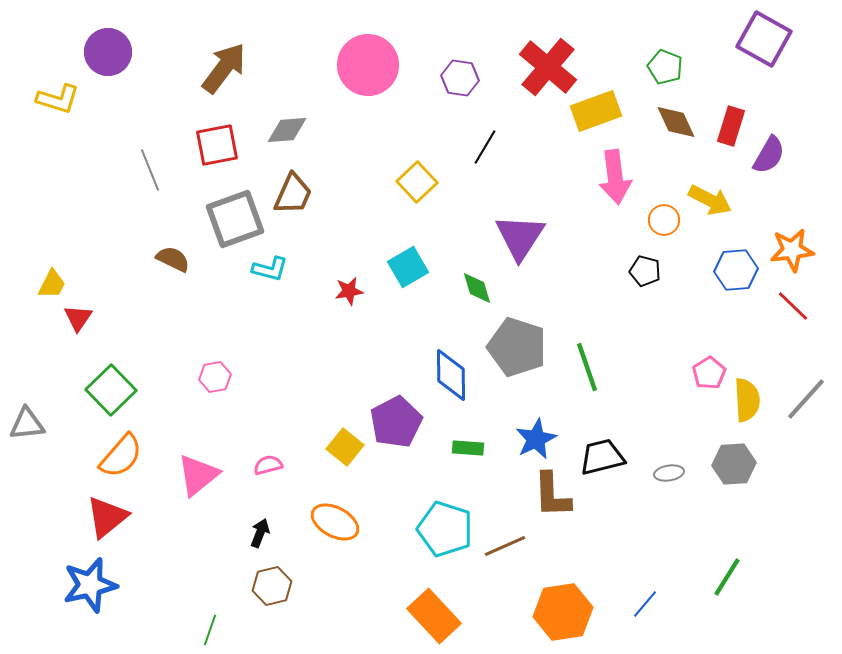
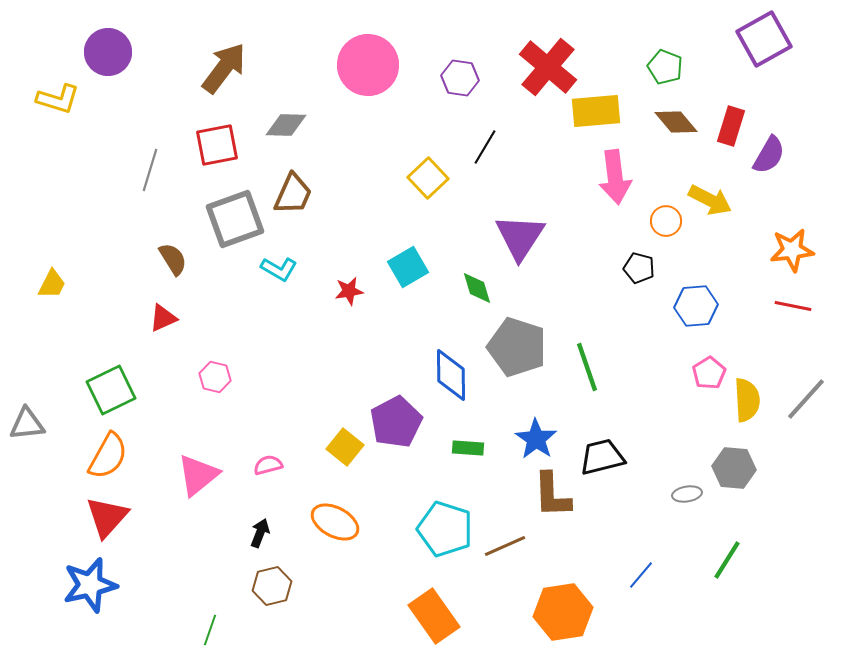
purple square at (764, 39): rotated 32 degrees clockwise
yellow rectangle at (596, 111): rotated 15 degrees clockwise
brown diamond at (676, 122): rotated 15 degrees counterclockwise
gray diamond at (287, 130): moved 1 px left, 5 px up; rotated 6 degrees clockwise
gray line at (150, 170): rotated 39 degrees clockwise
yellow square at (417, 182): moved 11 px right, 4 px up
orange circle at (664, 220): moved 2 px right, 1 px down
brown semicircle at (173, 259): rotated 32 degrees clockwise
cyan L-shape at (270, 269): moved 9 px right; rotated 15 degrees clockwise
blue hexagon at (736, 270): moved 40 px left, 36 px down
black pentagon at (645, 271): moved 6 px left, 3 px up
red line at (793, 306): rotated 33 degrees counterclockwise
red triangle at (78, 318): moved 85 px right; rotated 32 degrees clockwise
pink hexagon at (215, 377): rotated 24 degrees clockwise
green square at (111, 390): rotated 18 degrees clockwise
blue star at (536, 439): rotated 12 degrees counterclockwise
orange semicircle at (121, 456): moved 13 px left; rotated 12 degrees counterclockwise
gray hexagon at (734, 464): moved 4 px down; rotated 9 degrees clockwise
gray ellipse at (669, 473): moved 18 px right, 21 px down
red triangle at (107, 517): rotated 9 degrees counterclockwise
green line at (727, 577): moved 17 px up
blue line at (645, 604): moved 4 px left, 29 px up
orange rectangle at (434, 616): rotated 8 degrees clockwise
